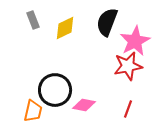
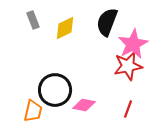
pink star: moved 2 px left, 3 px down
